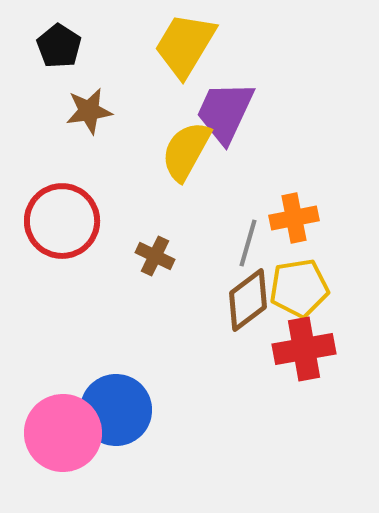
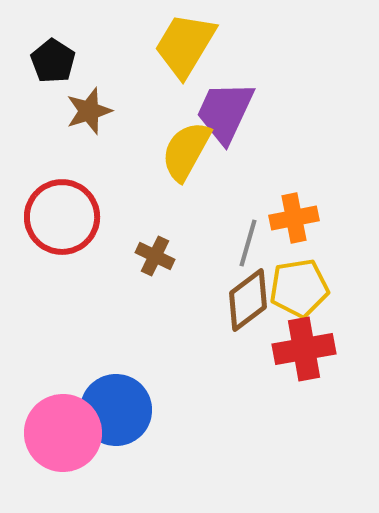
black pentagon: moved 6 px left, 15 px down
brown star: rotated 9 degrees counterclockwise
red circle: moved 4 px up
